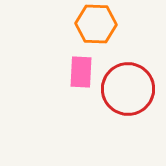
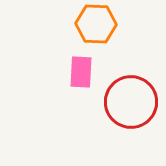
red circle: moved 3 px right, 13 px down
